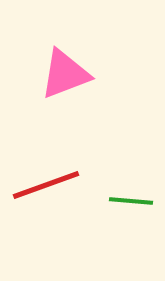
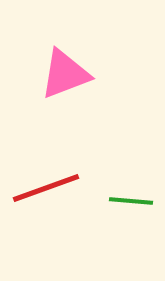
red line: moved 3 px down
